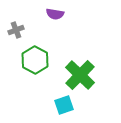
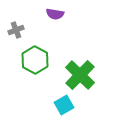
cyan square: rotated 12 degrees counterclockwise
